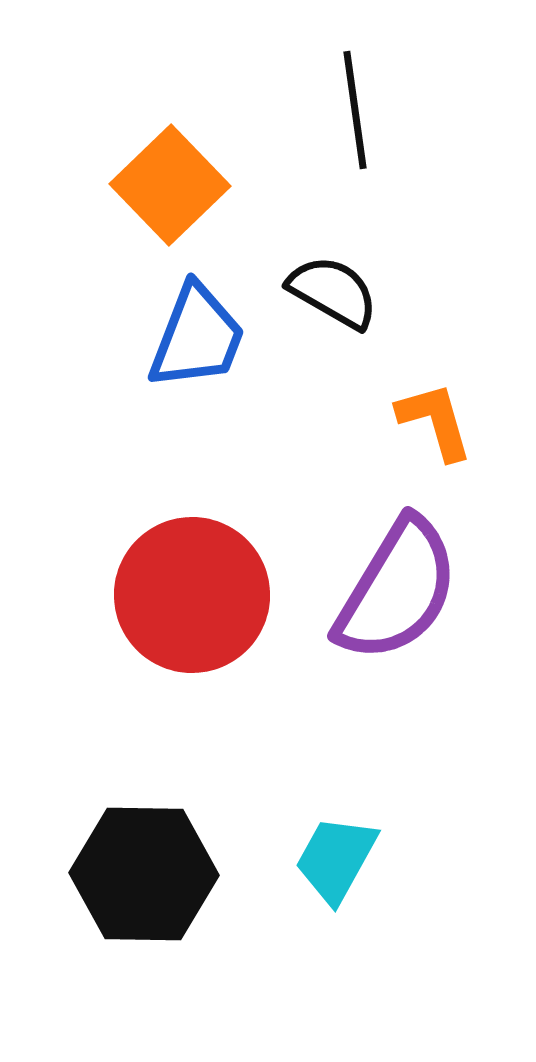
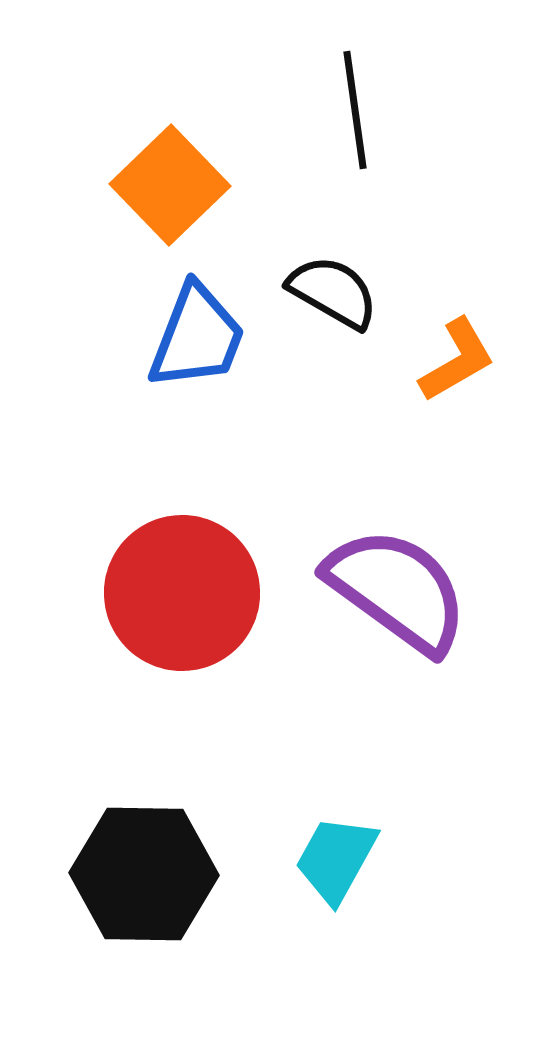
orange L-shape: moved 22 px right, 61 px up; rotated 76 degrees clockwise
purple semicircle: rotated 85 degrees counterclockwise
red circle: moved 10 px left, 2 px up
